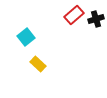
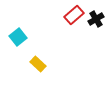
black cross: rotated 14 degrees counterclockwise
cyan square: moved 8 px left
